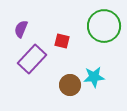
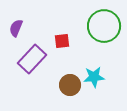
purple semicircle: moved 5 px left, 1 px up
red square: rotated 21 degrees counterclockwise
